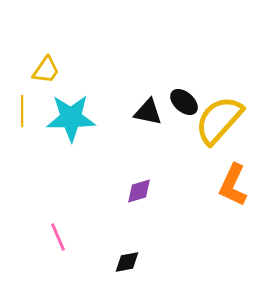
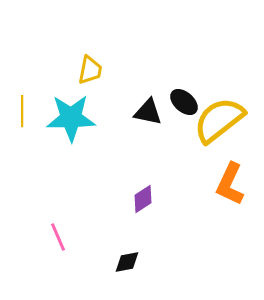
yellow trapezoid: moved 44 px right; rotated 24 degrees counterclockwise
yellow semicircle: rotated 10 degrees clockwise
orange L-shape: moved 3 px left, 1 px up
purple diamond: moved 4 px right, 8 px down; rotated 16 degrees counterclockwise
